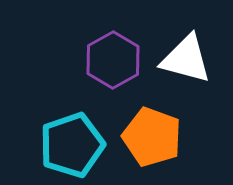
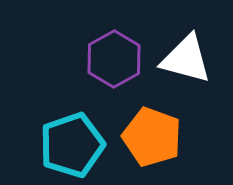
purple hexagon: moved 1 px right, 1 px up
